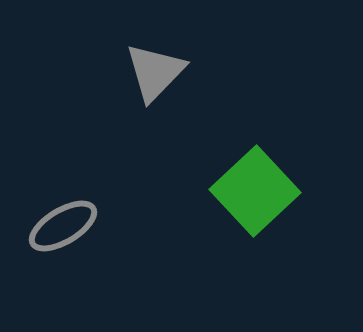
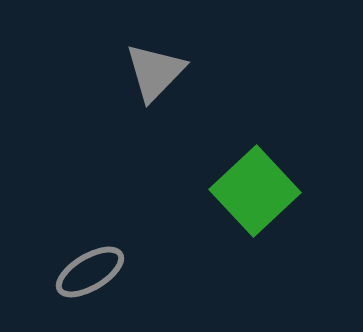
gray ellipse: moved 27 px right, 46 px down
